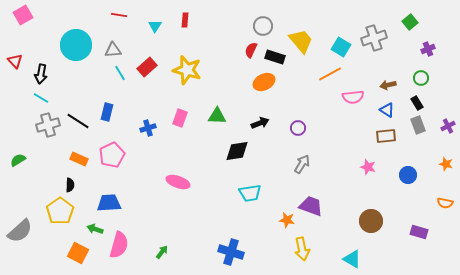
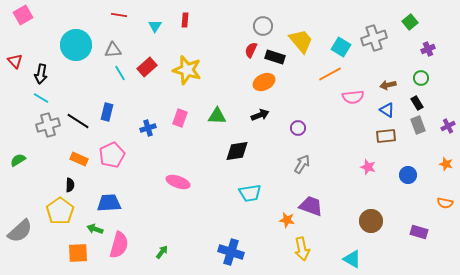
black arrow at (260, 123): moved 8 px up
orange square at (78, 253): rotated 30 degrees counterclockwise
